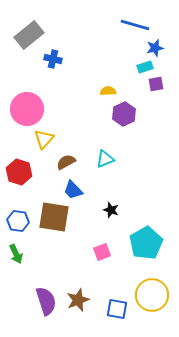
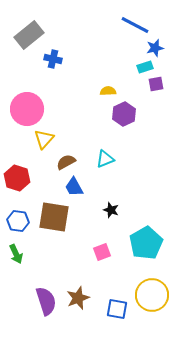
blue line: rotated 12 degrees clockwise
red hexagon: moved 2 px left, 6 px down
blue trapezoid: moved 1 px right, 3 px up; rotated 15 degrees clockwise
brown star: moved 2 px up
